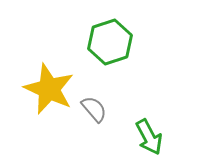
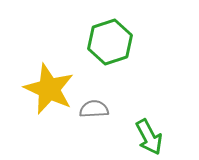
gray semicircle: rotated 52 degrees counterclockwise
